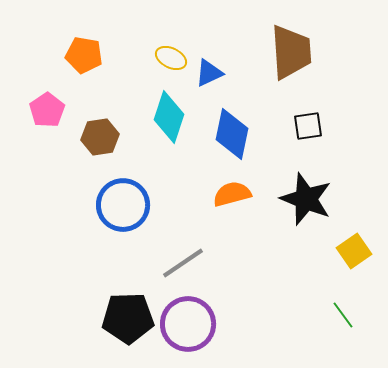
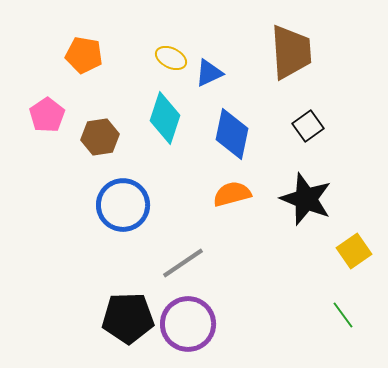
pink pentagon: moved 5 px down
cyan diamond: moved 4 px left, 1 px down
black square: rotated 28 degrees counterclockwise
